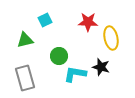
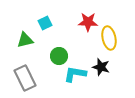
cyan square: moved 3 px down
yellow ellipse: moved 2 px left
gray rectangle: rotated 10 degrees counterclockwise
